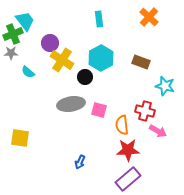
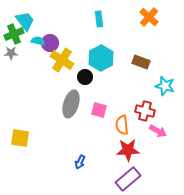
green cross: moved 1 px right
cyan semicircle: moved 10 px right, 31 px up; rotated 152 degrees clockwise
gray ellipse: rotated 64 degrees counterclockwise
